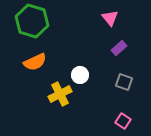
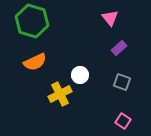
gray square: moved 2 px left
